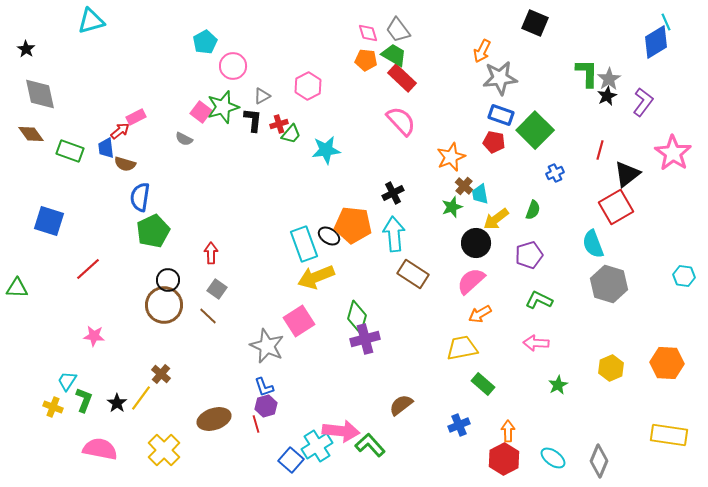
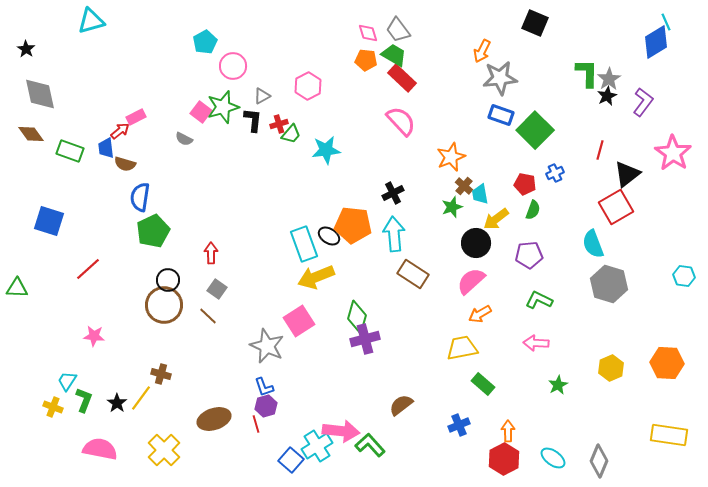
red pentagon at (494, 142): moved 31 px right, 42 px down
purple pentagon at (529, 255): rotated 12 degrees clockwise
brown cross at (161, 374): rotated 24 degrees counterclockwise
